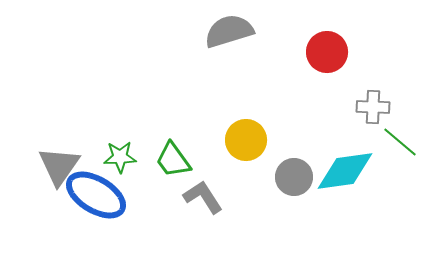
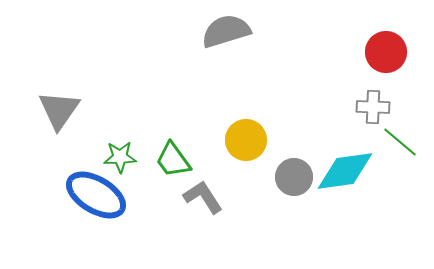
gray semicircle: moved 3 px left
red circle: moved 59 px right
gray triangle: moved 56 px up
